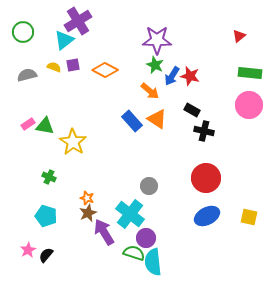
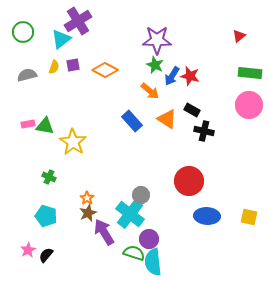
cyan triangle: moved 3 px left, 1 px up
yellow semicircle: rotated 88 degrees clockwise
orange triangle: moved 10 px right
pink rectangle: rotated 24 degrees clockwise
red circle: moved 17 px left, 3 px down
gray circle: moved 8 px left, 9 px down
orange star: rotated 16 degrees clockwise
blue ellipse: rotated 30 degrees clockwise
purple circle: moved 3 px right, 1 px down
